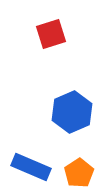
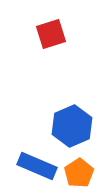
blue hexagon: moved 14 px down
blue rectangle: moved 6 px right, 1 px up
